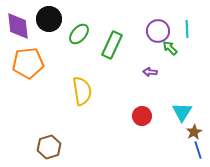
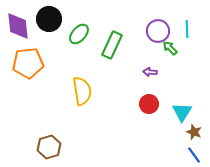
red circle: moved 7 px right, 12 px up
brown star: rotated 21 degrees counterclockwise
blue line: moved 4 px left, 5 px down; rotated 18 degrees counterclockwise
